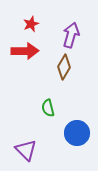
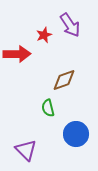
red star: moved 13 px right, 11 px down
purple arrow: moved 1 px left, 10 px up; rotated 130 degrees clockwise
red arrow: moved 8 px left, 3 px down
brown diamond: moved 13 px down; rotated 40 degrees clockwise
blue circle: moved 1 px left, 1 px down
